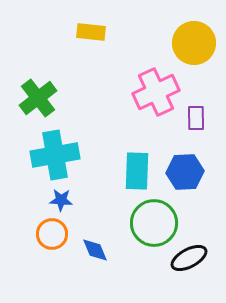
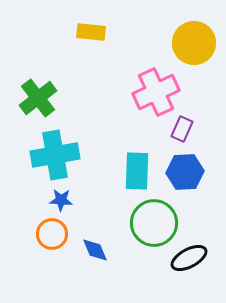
purple rectangle: moved 14 px left, 11 px down; rotated 25 degrees clockwise
